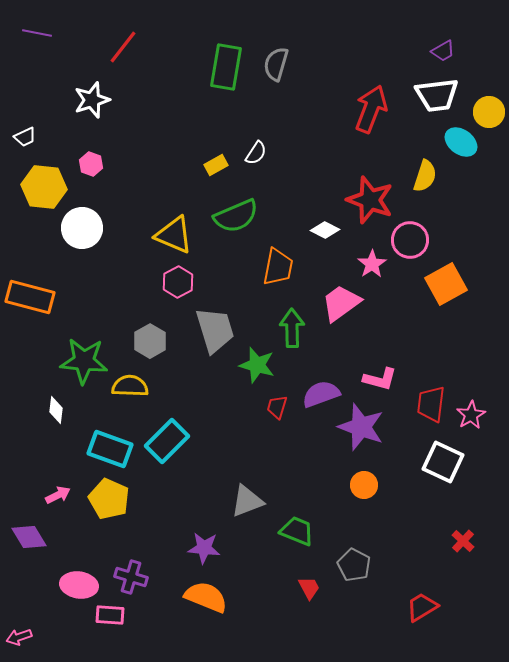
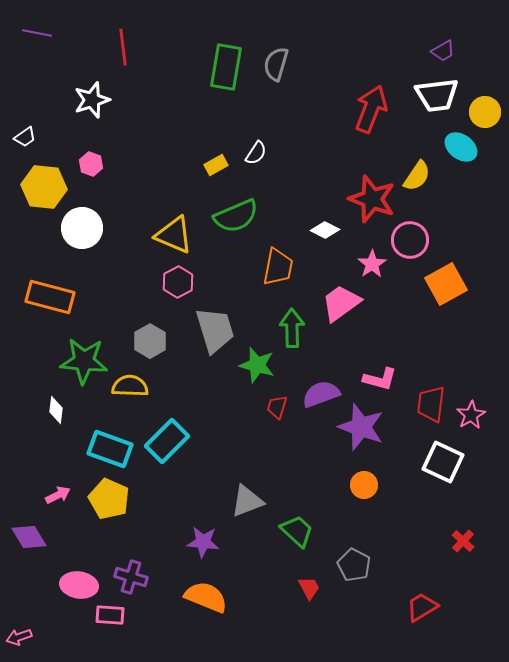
red line at (123, 47): rotated 45 degrees counterclockwise
yellow circle at (489, 112): moved 4 px left
white trapezoid at (25, 137): rotated 10 degrees counterclockwise
cyan ellipse at (461, 142): moved 5 px down
yellow semicircle at (425, 176): moved 8 px left; rotated 16 degrees clockwise
red star at (370, 200): moved 2 px right, 1 px up
orange rectangle at (30, 297): moved 20 px right
green trapezoid at (297, 531): rotated 21 degrees clockwise
purple star at (204, 548): moved 1 px left, 6 px up
